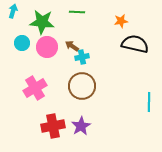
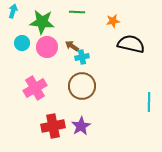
orange star: moved 8 px left
black semicircle: moved 4 px left
